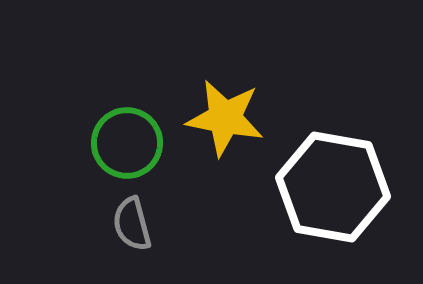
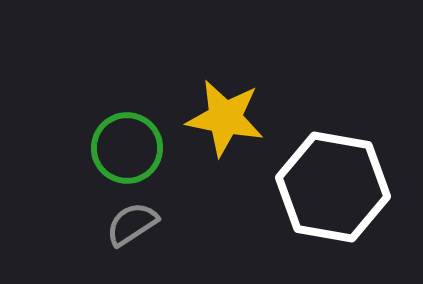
green circle: moved 5 px down
gray semicircle: rotated 72 degrees clockwise
